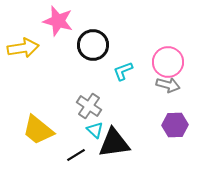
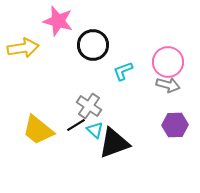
black triangle: rotated 12 degrees counterclockwise
black line: moved 30 px up
